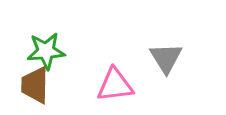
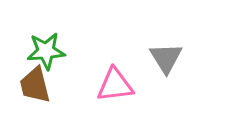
brown trapezoid: rotated 15 degrees counterclockwise
